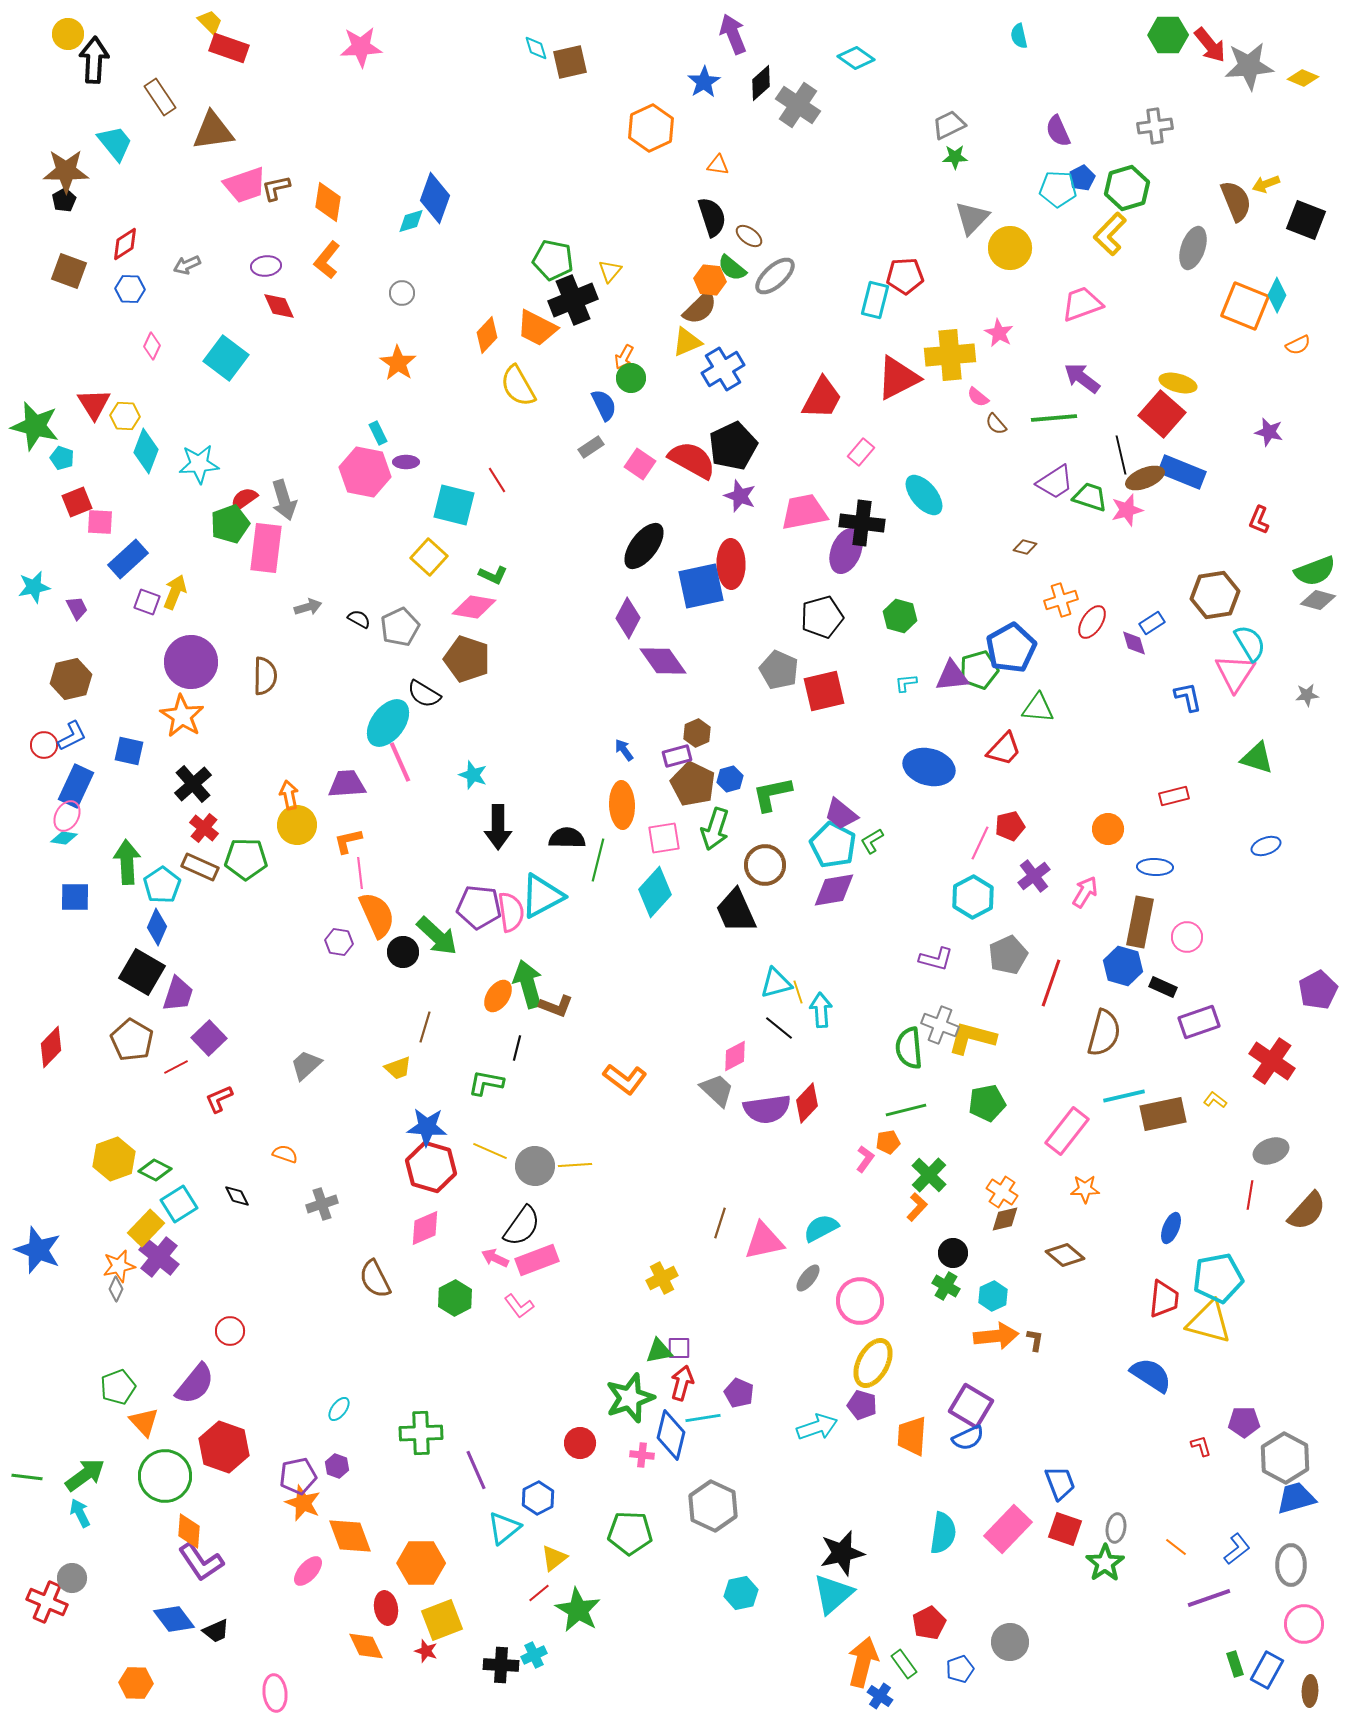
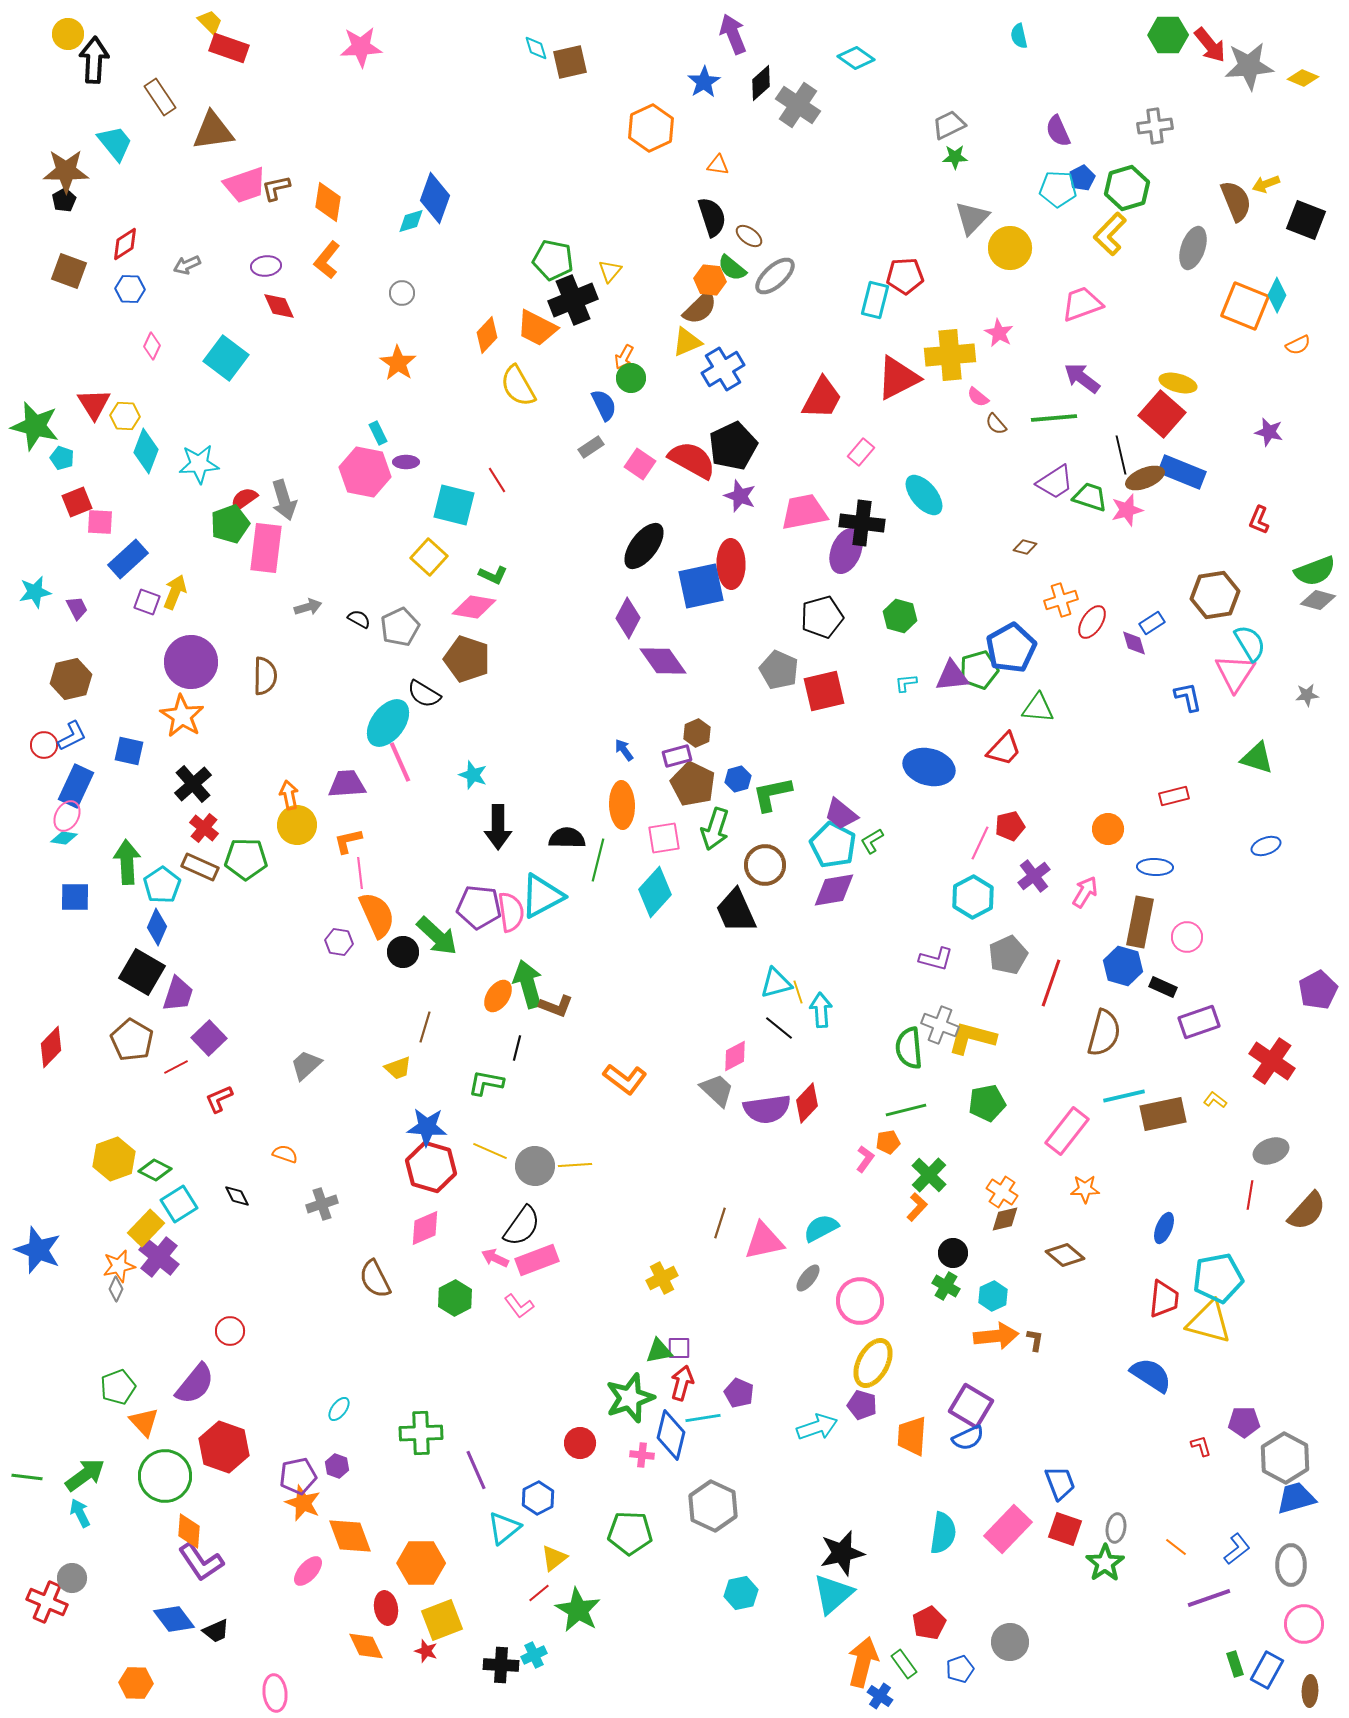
cyan star at (34, 587): moved 1 px right, 5 px down
blue hexagon at (730, 779): moved 8 px right
blue ellipse at (1171, 1228): moved 7 px left
